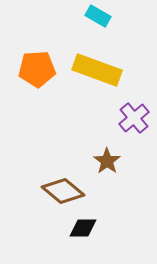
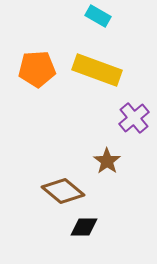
black diamond: moved 1 px right, 1 px up
